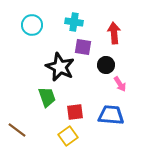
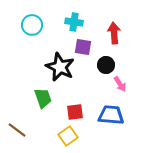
green trapezoid: moved 4 px left, 1 px down
